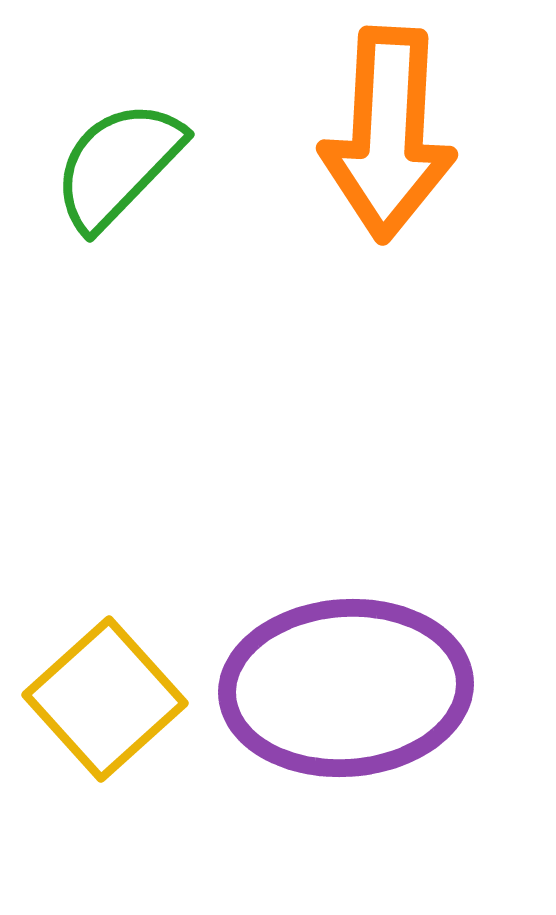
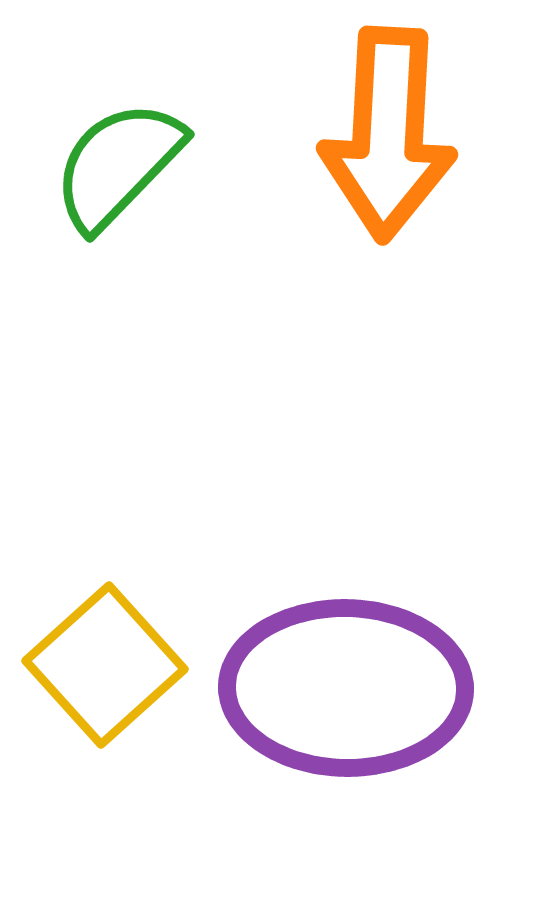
purple ellipse: rotated 5 degrees clockwise
yellow square: moved 34 px up
